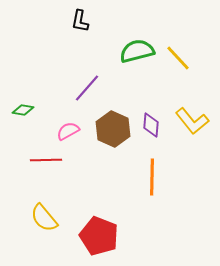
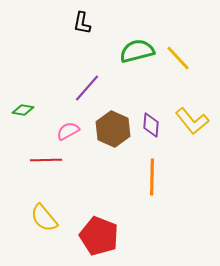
black L-shape: moved 2 px right, 2 px down
